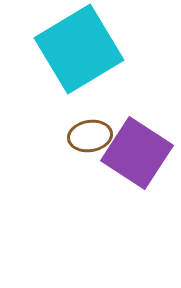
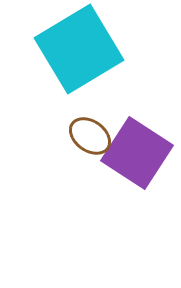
brown ellipse: rotated 45 degrees clockwise
